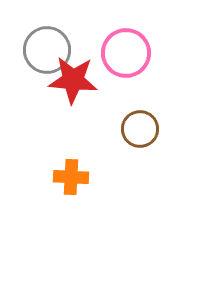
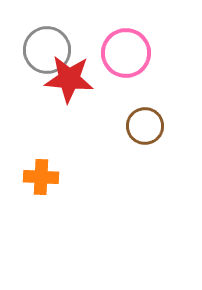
red star: moved 4 px left, 1 px up
brown circle: moved 5 px right, 3 px up
orange cross: moved 30 px left
